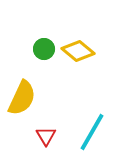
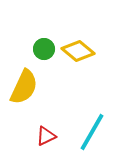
yellow semicircle: moved 2 px right, 11 px up
red triangle: rotated 35 degrees clockwise
